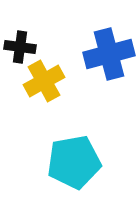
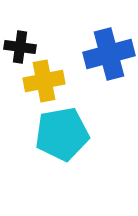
yellow cross: rotated 18 degrees clockwise
cyan pentagon: moved 12 px left, 28 px up
